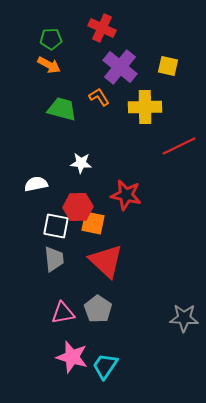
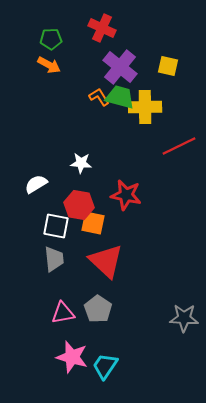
green trapezoid: moved 58 px right, 12 px up
white semicircle: rotated 20 degrees counterclockwise
red hexagon: moved 1 px right, 2 px up; rotated 12 degrees clockwise
